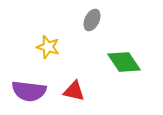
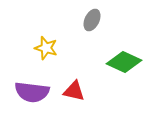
yellow star: moved 2 px left, 1 px down
green diamond: rotated 32 degrees counterclockwise
purple semicircle: moved 3 px right, 1 px down
